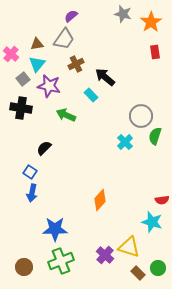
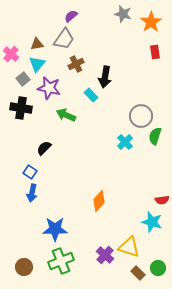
black arrow: rotated 120 degrees counterclockwise
purple star: moved 2 px down
orange diamond: moved 1 px left, 1 px down
